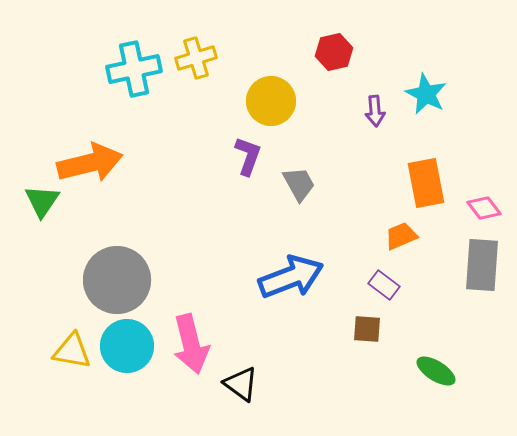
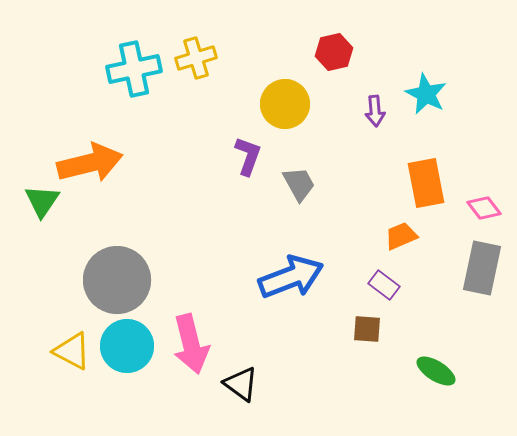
yellow circle: moved 14 px right, 3 px down
gray rectangle: moved 3 px down; rotated 8 degrees clockwise
yellow triangle: rotated 18 degrees clockwise
